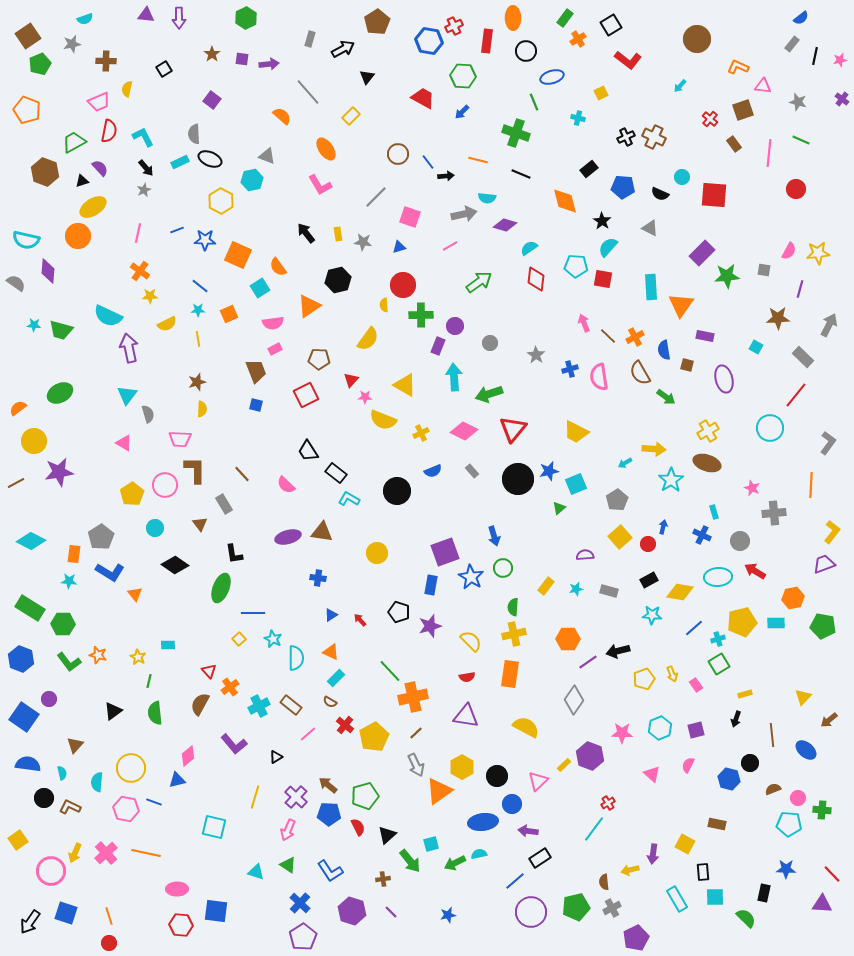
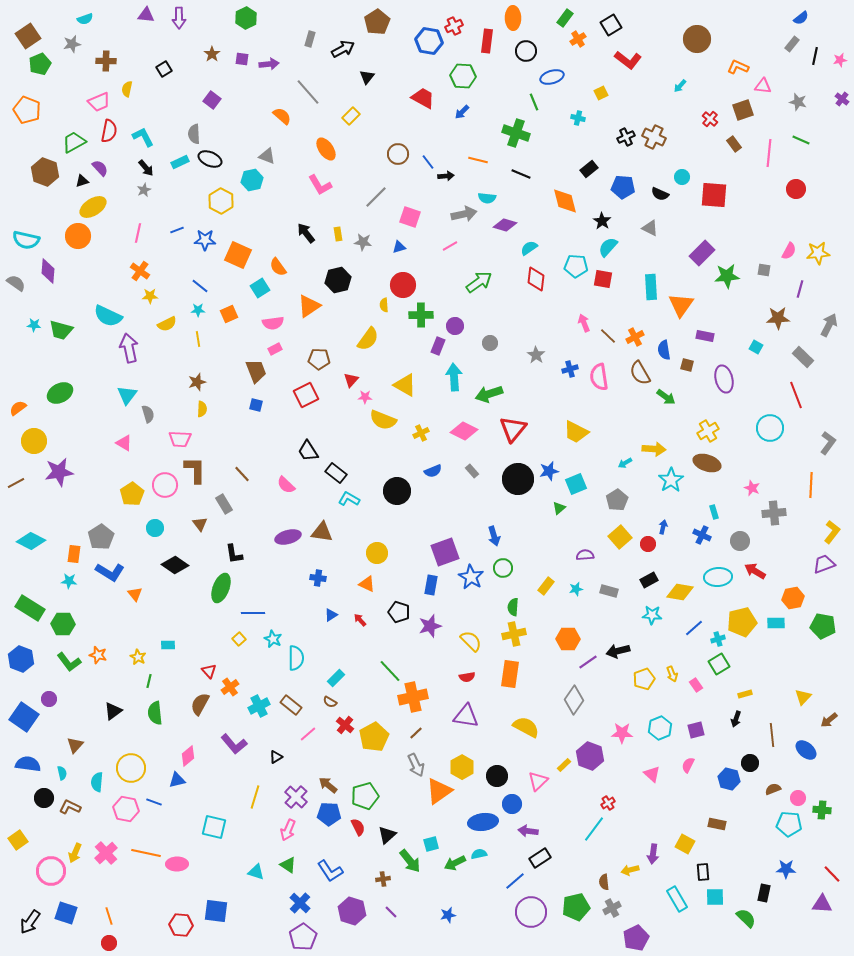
red line at (796, 395): rotated 60 degrees counterclockwise
orange triangle at (331, 652): moved 36 px right, 68 px up
pink ellipse at (177, 889): moved 25 px up
